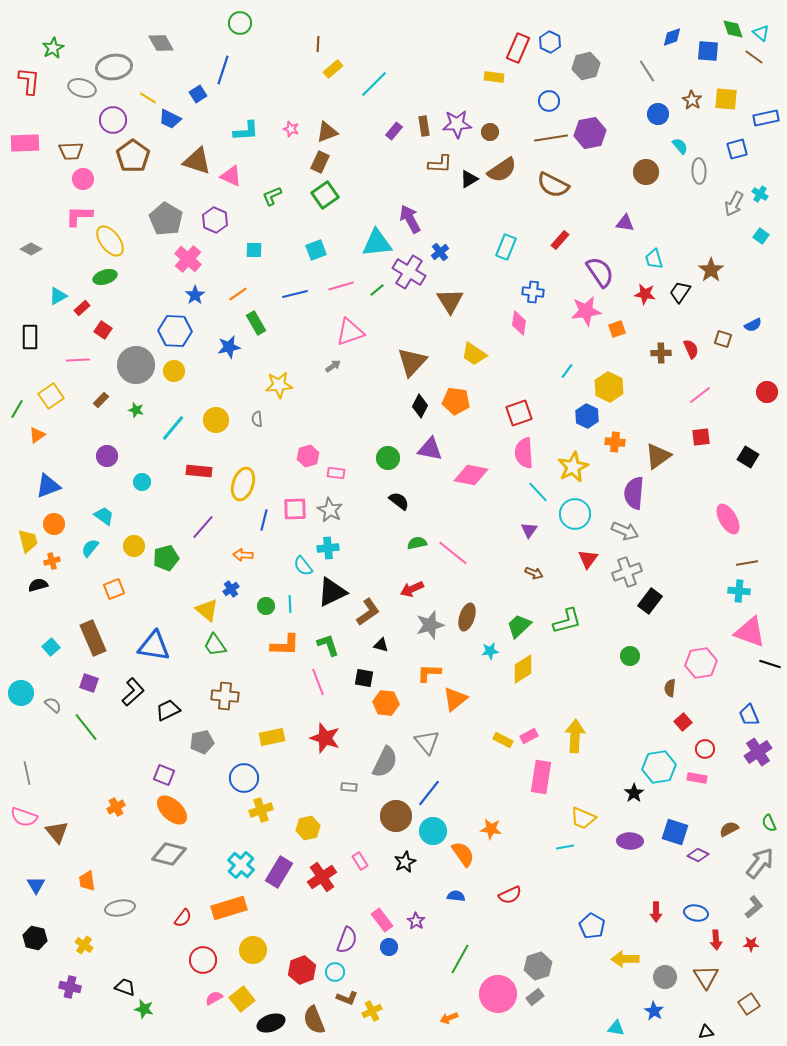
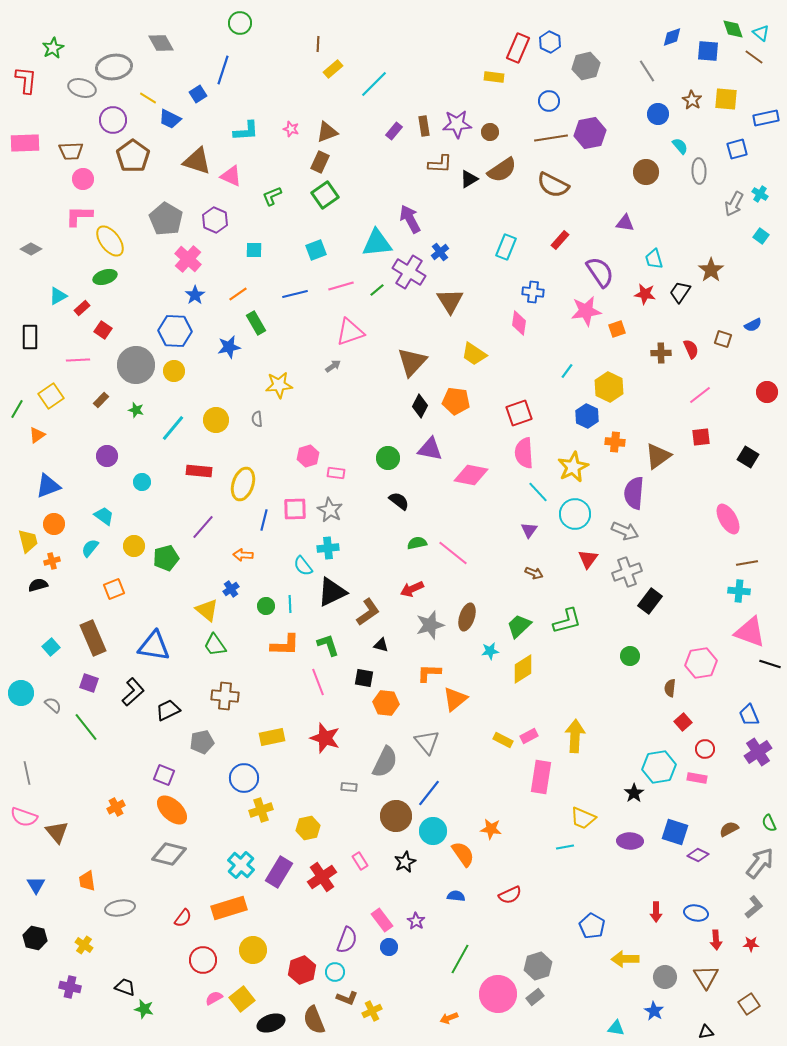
red L-shape at (29, 81): moved 3 px left, 1 px up
